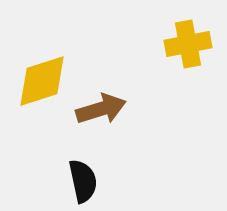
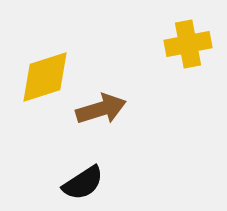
yellow diamond: moved 3 px right, 4 px up
black semicircle: moved 2 px down; rotated 69 degrees clockwise
